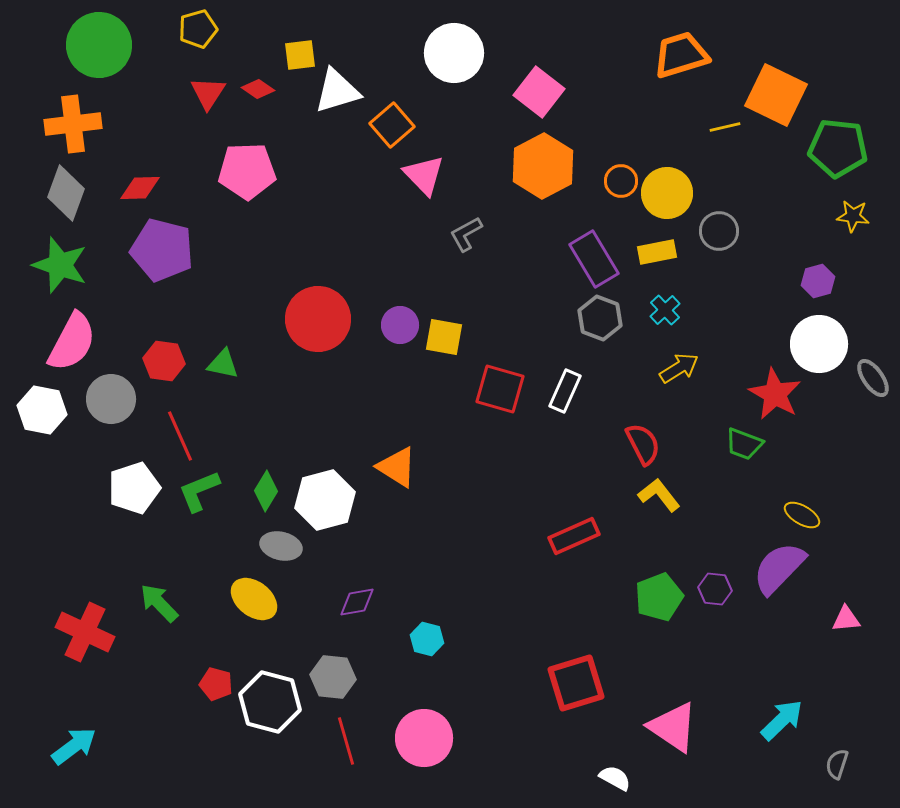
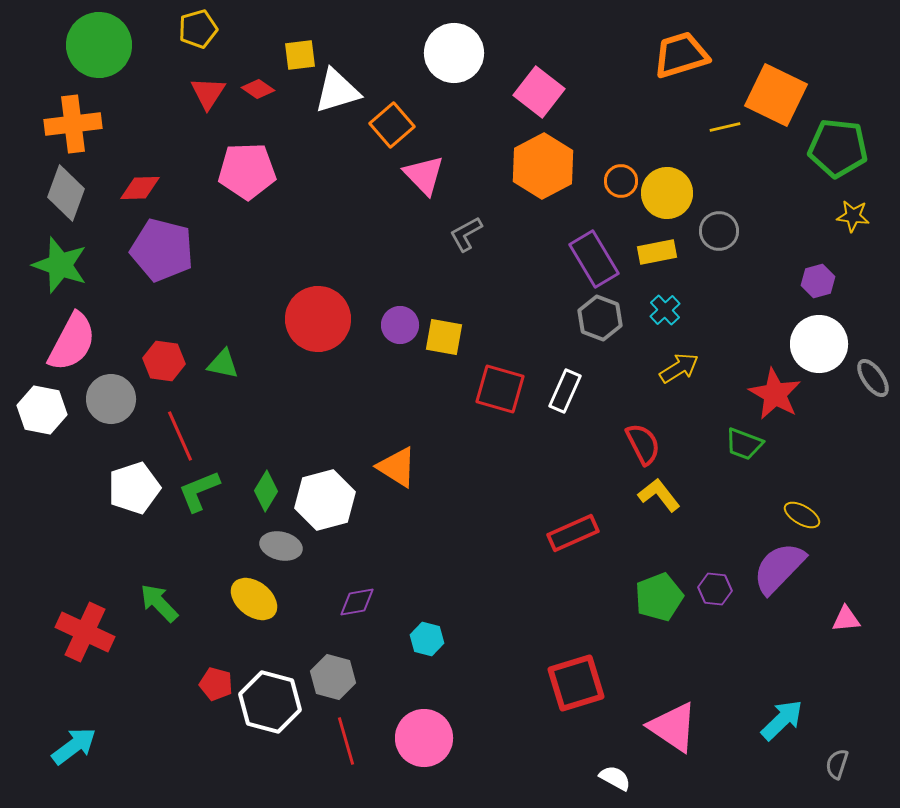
red rectangle at (574, 536): moved 1 px left, 3 px up
gray hexagon at (333, 677): rotated 9 degrees clockwise
